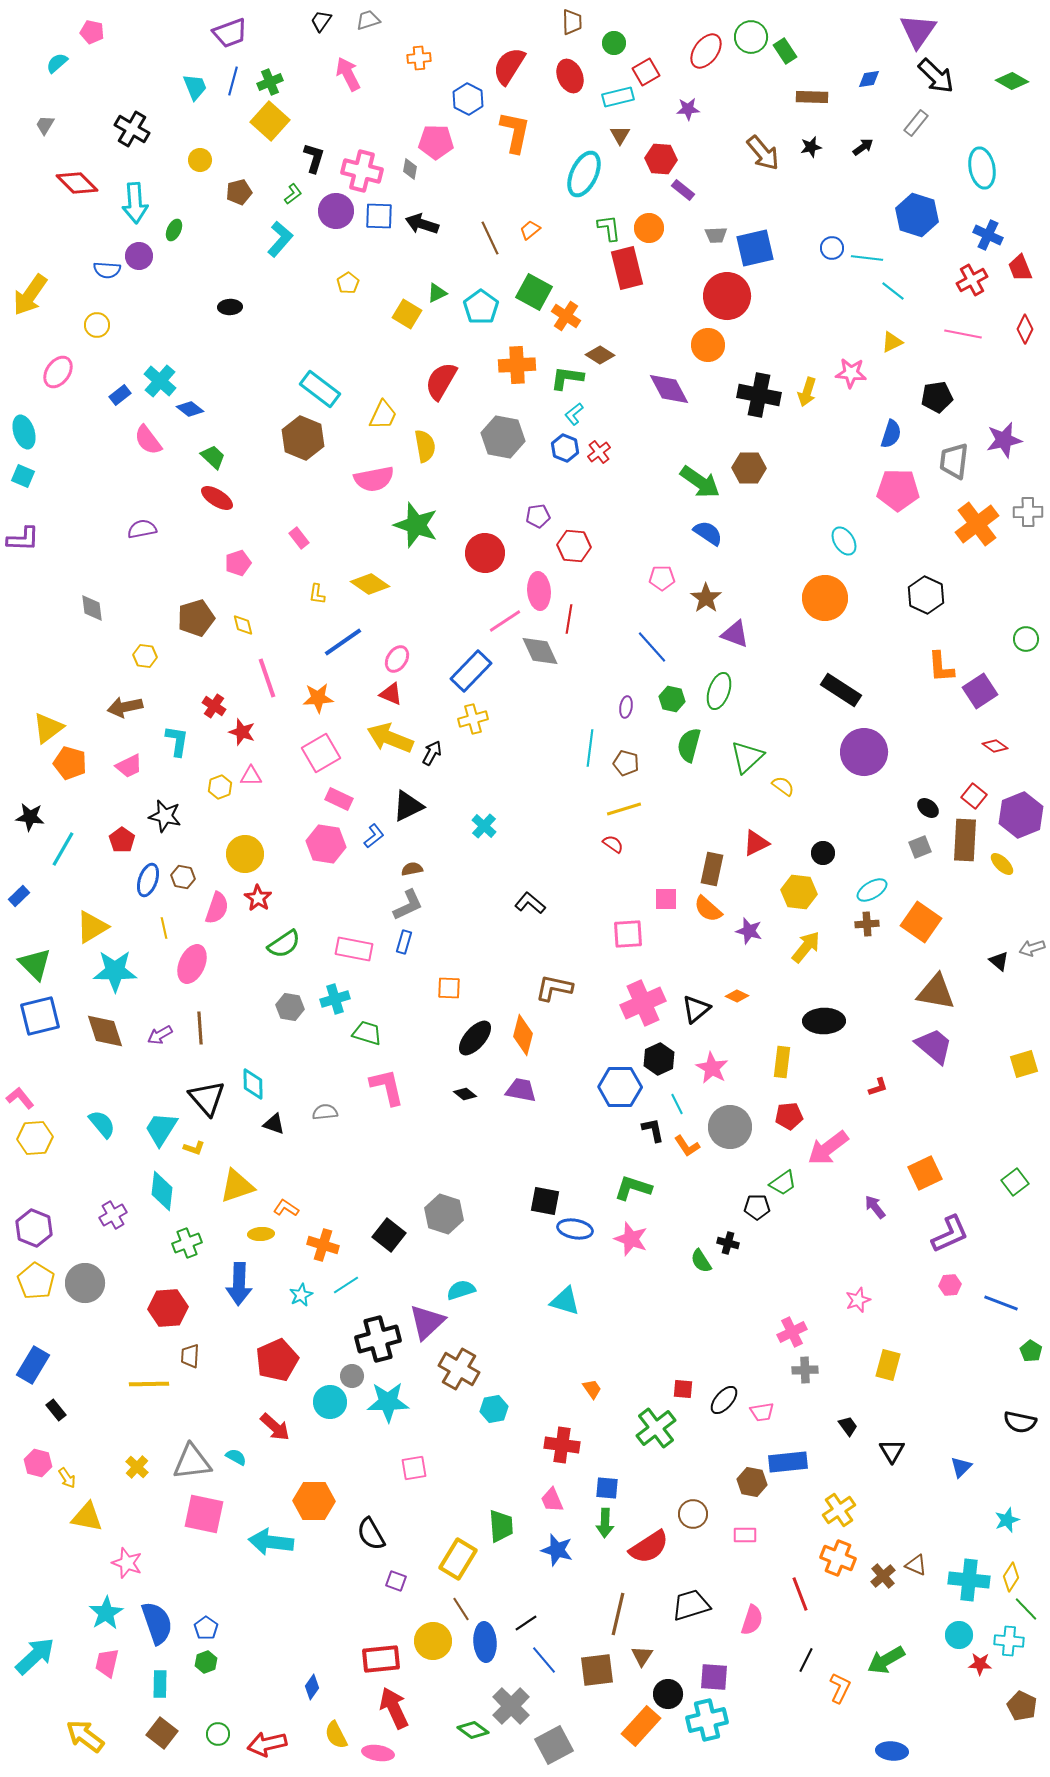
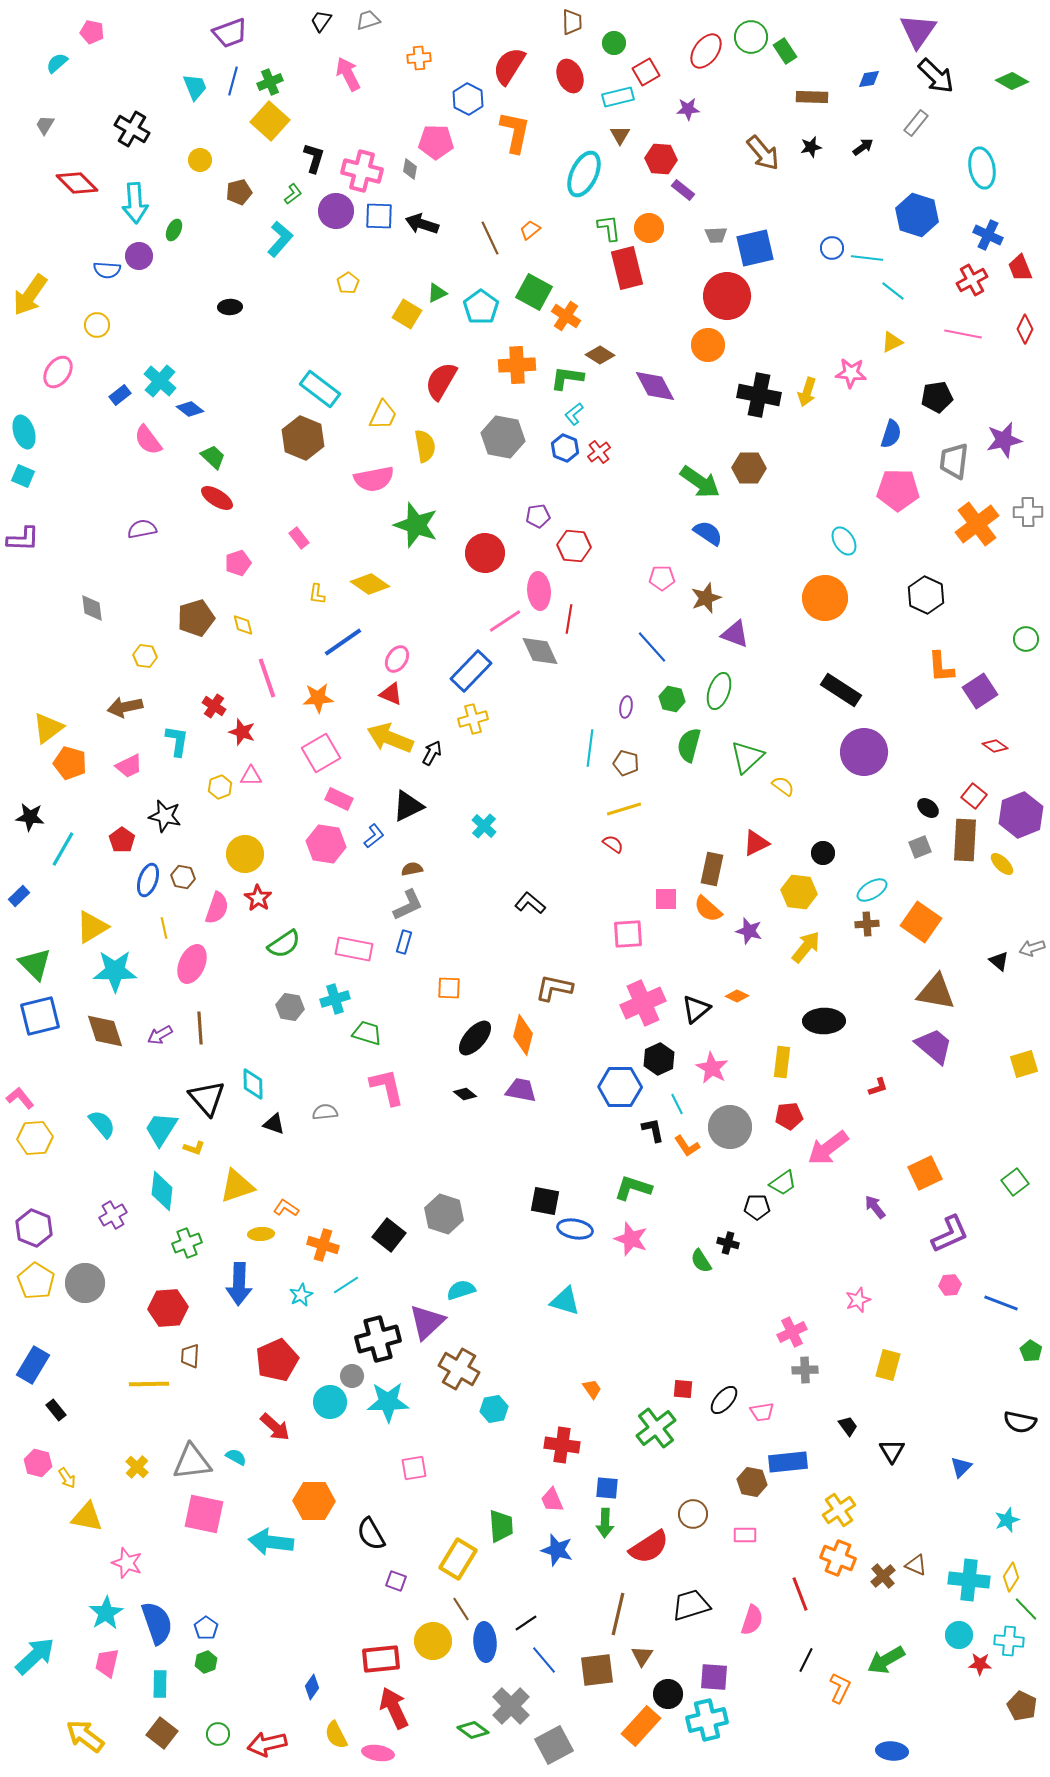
purple diamond at (669, 389): moved 14 px left, 3 px up
brown star at (706, 598): rotated 16 degrees clockwise
